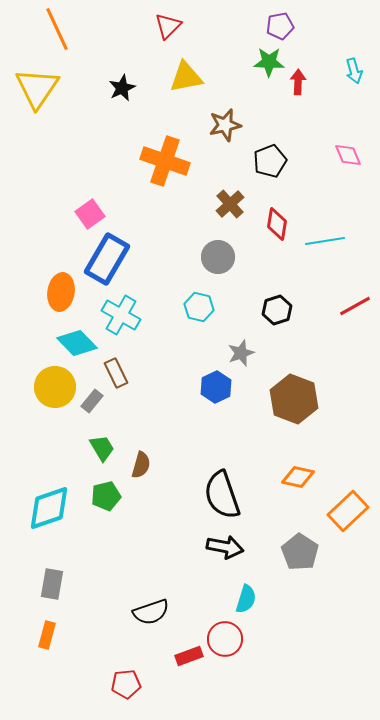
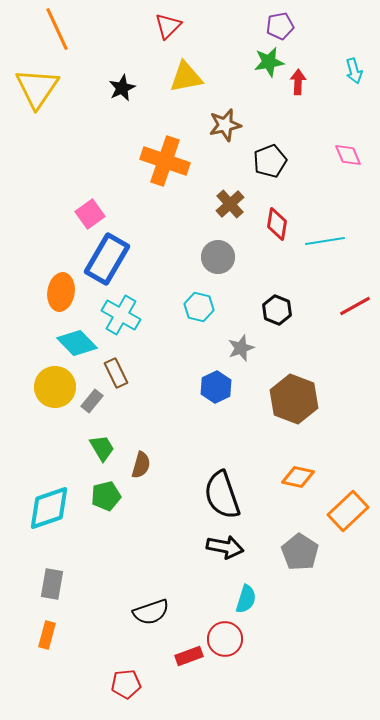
green star at (269, 62): rotated 12 degrees counterclockwise
black hexagon at (277, 310): rotated 20 degrees counterclockwise
gray star at (241, 353): moved 5 px up
